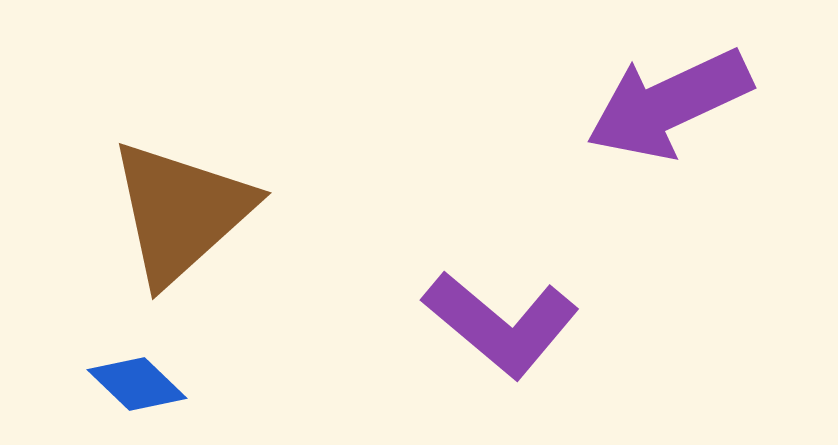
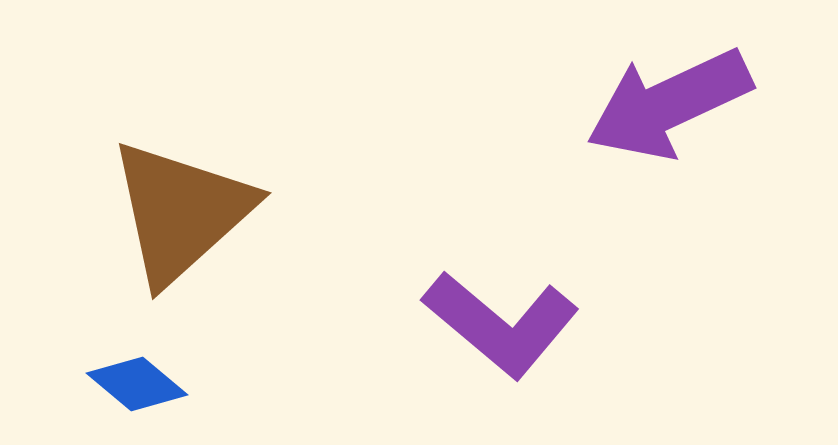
blue diamond: rotated 4 degrees counterclockwise
